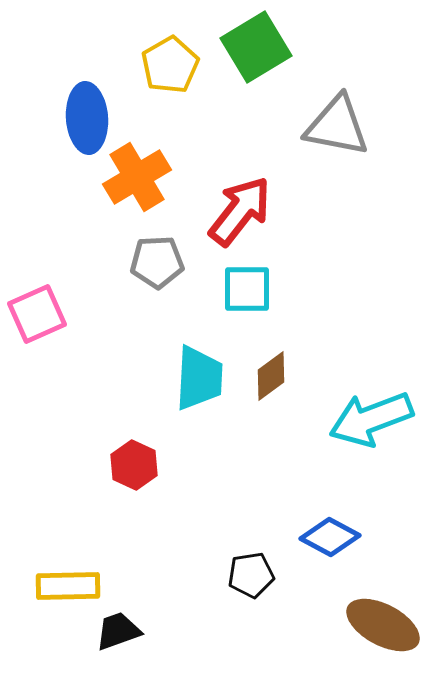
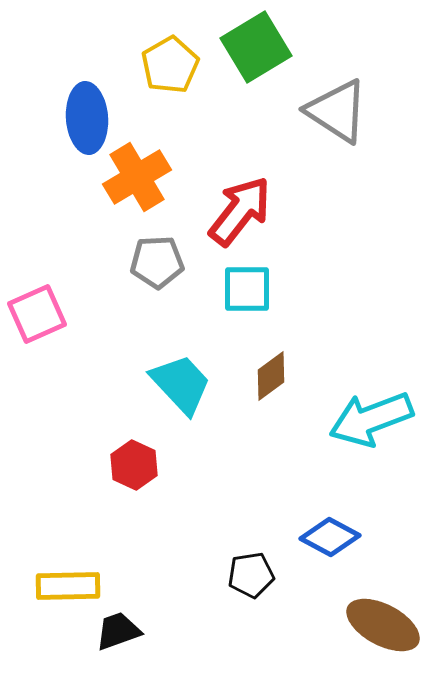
gray triangle: moved 15 px up; rotated 22 degrees clockwise
cyan trapezoid: moved 18 px left, 6 px down; rotated 46 degrees counterclockwise
